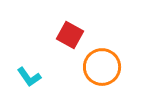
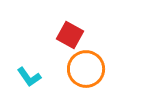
orange circle: moved 16 px left, 2 px down
